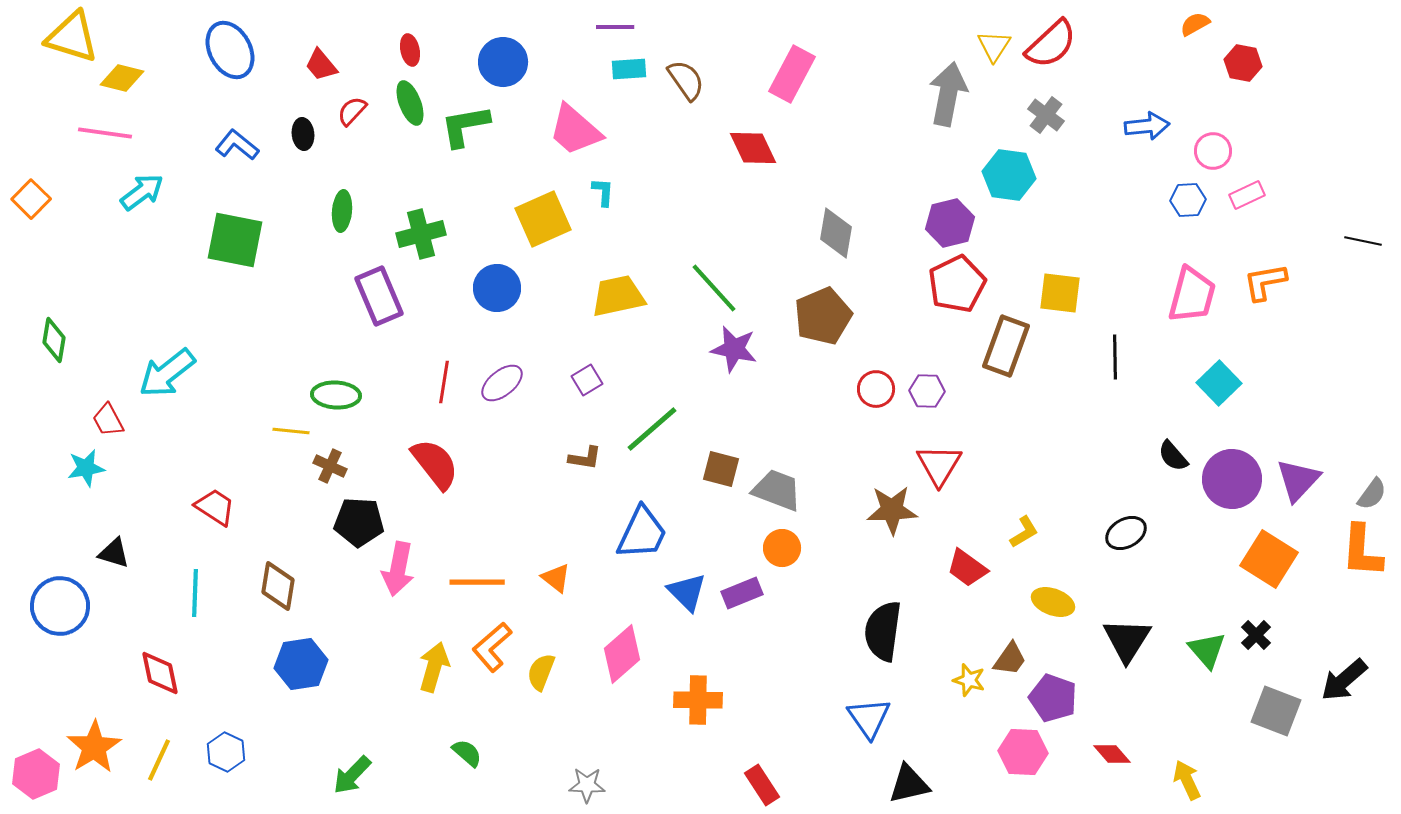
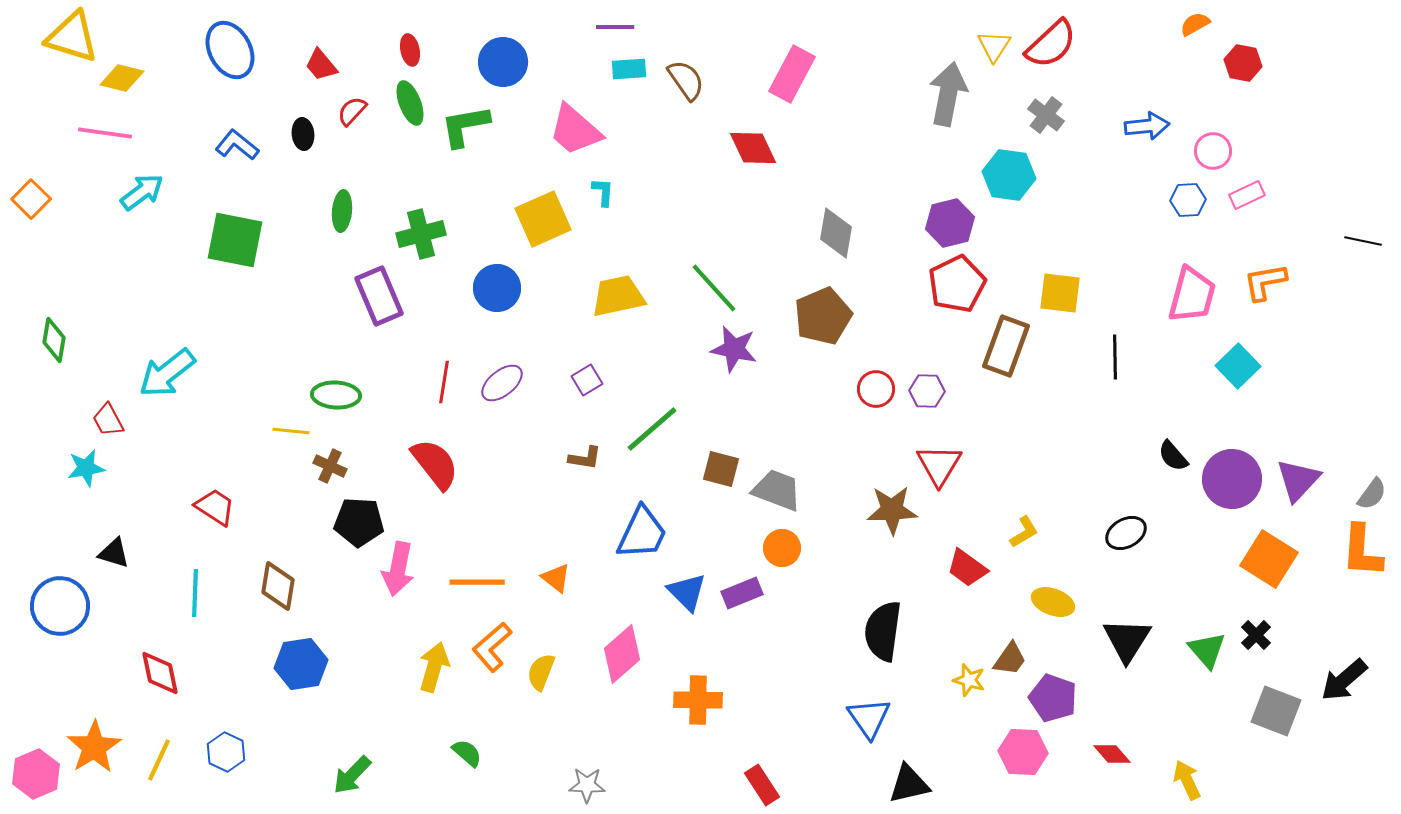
cyan square at (1219, 383): moved 19 px right, 17 px up
